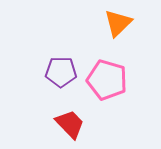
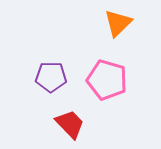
purple pentagon: moved 10 px left, 5 px down
